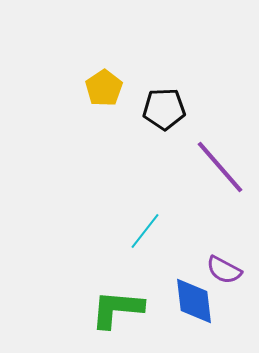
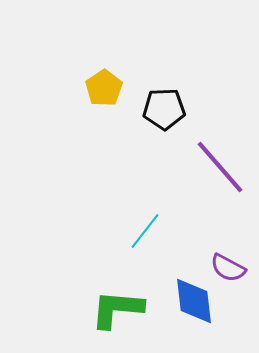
purple semicircle: moved 4 px right, 2 px up
